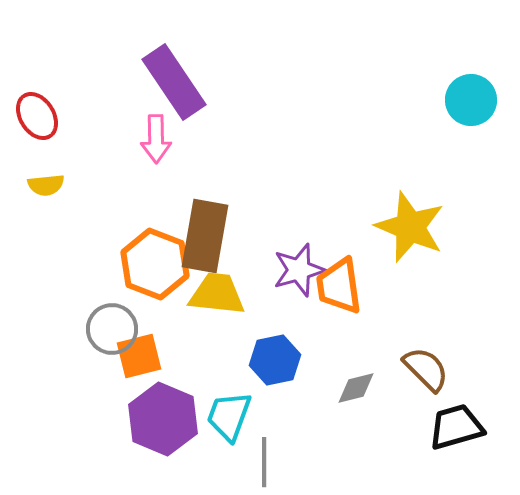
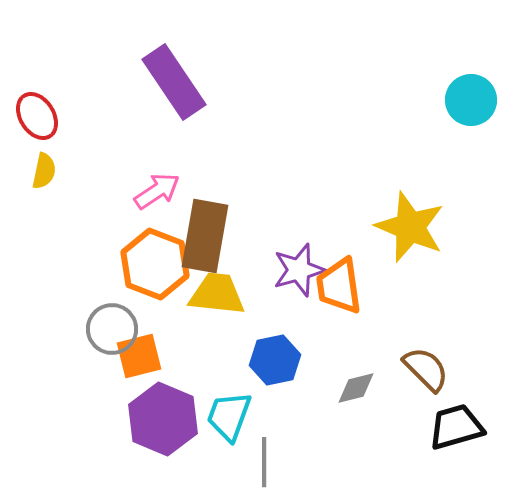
pink arrow: moved 1 px right, 52 px down; rotated 123 degrees counterclockwise
yellow semicircle: moved 2 px left, 14 px up; rotated 72 degrees counterclockwise
